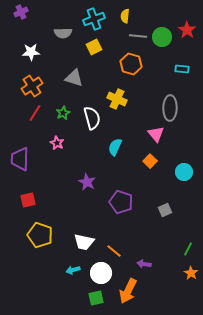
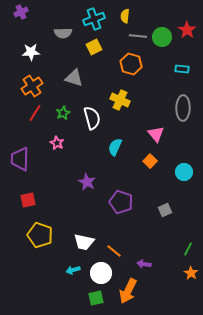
yellow cross: moved 3 px right, 1 px down
gray ellipse: moved 13 px right
